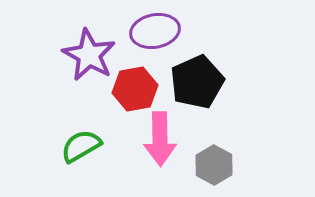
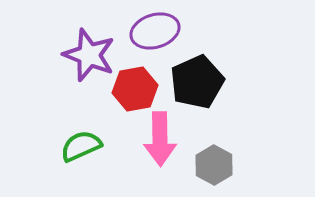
purple ellipse: rotated 6 degrees counterclockwise
purple star: rotated 8 degrees counterclockwise
green semicircle: rotated 6 degrees clockwise
